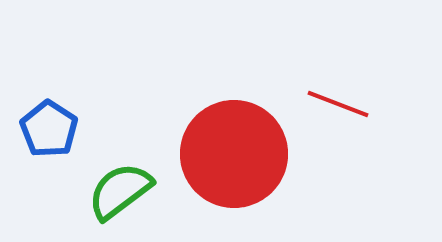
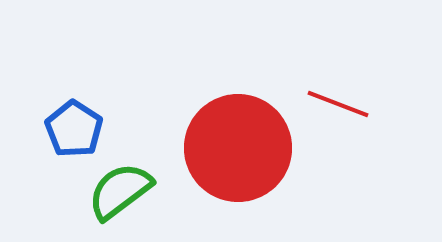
blue pentagon: moved 25 px right
red circle: moved 4 px right, 6 px up
